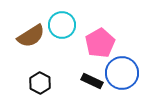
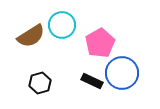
black hexagon: rotated 15 degrees clockwise
